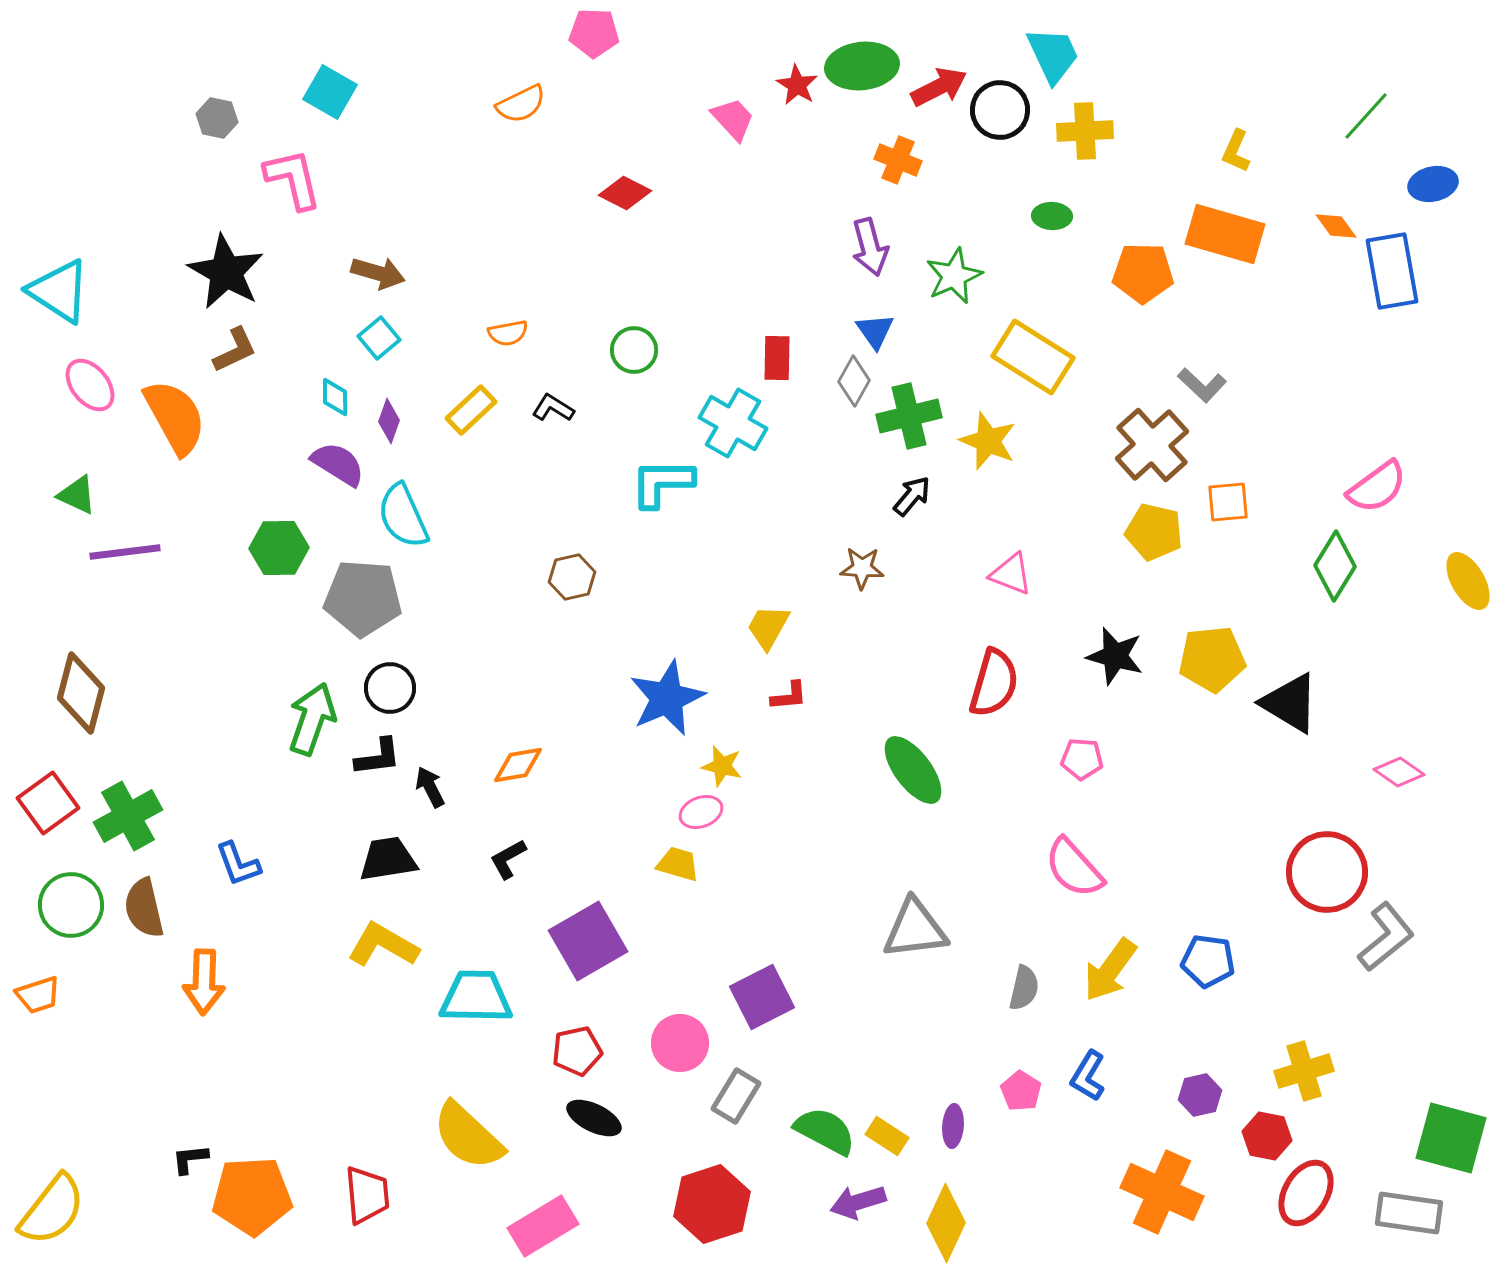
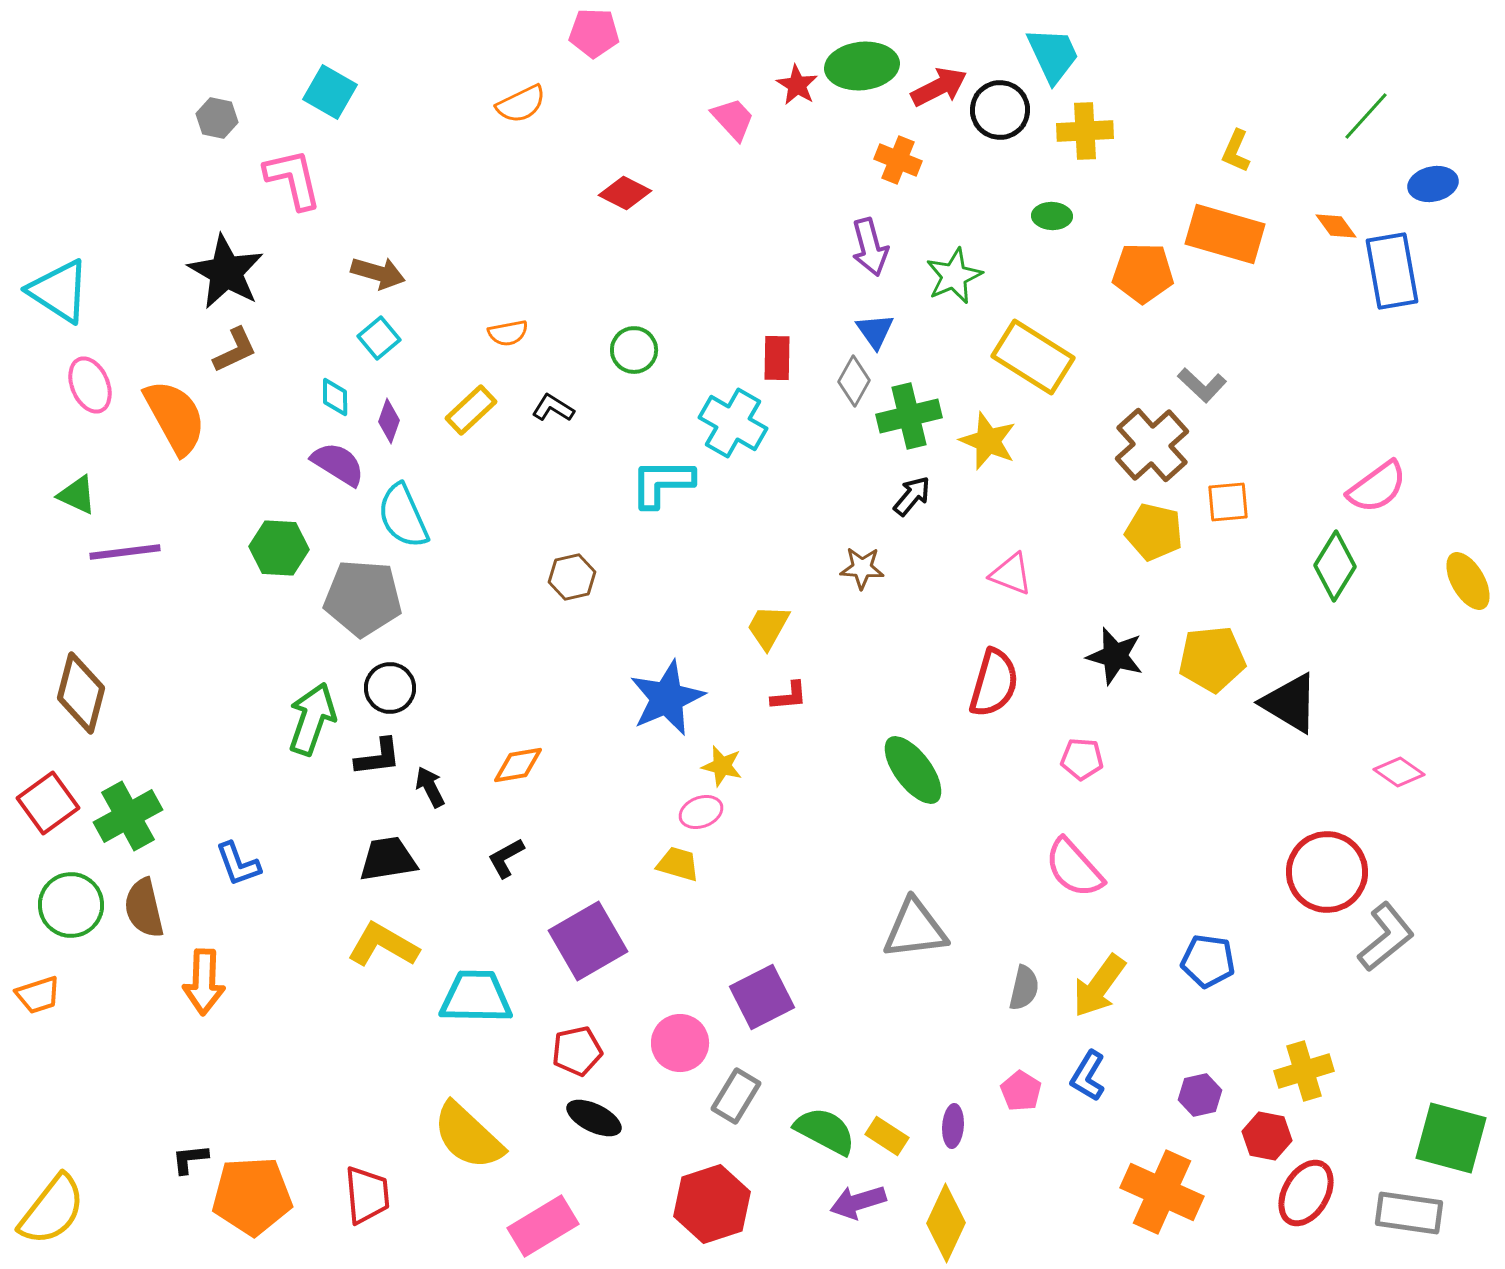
pink ellipse at (90, 385): rotated 16 degrees clockwise
green hexagon at (279, 548): rotated 4 degrees clockwise
black L-shape at (508, 859): moved 2 px left, 1 px up
yellow arrow at (1110, 970): moved 11 px left, 16 px down
